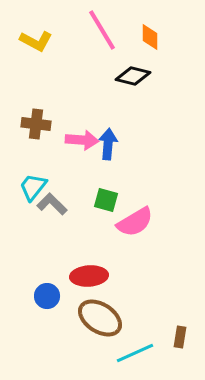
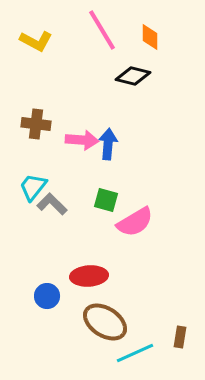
brown ellipse: moved 5 px right, 4 px down
